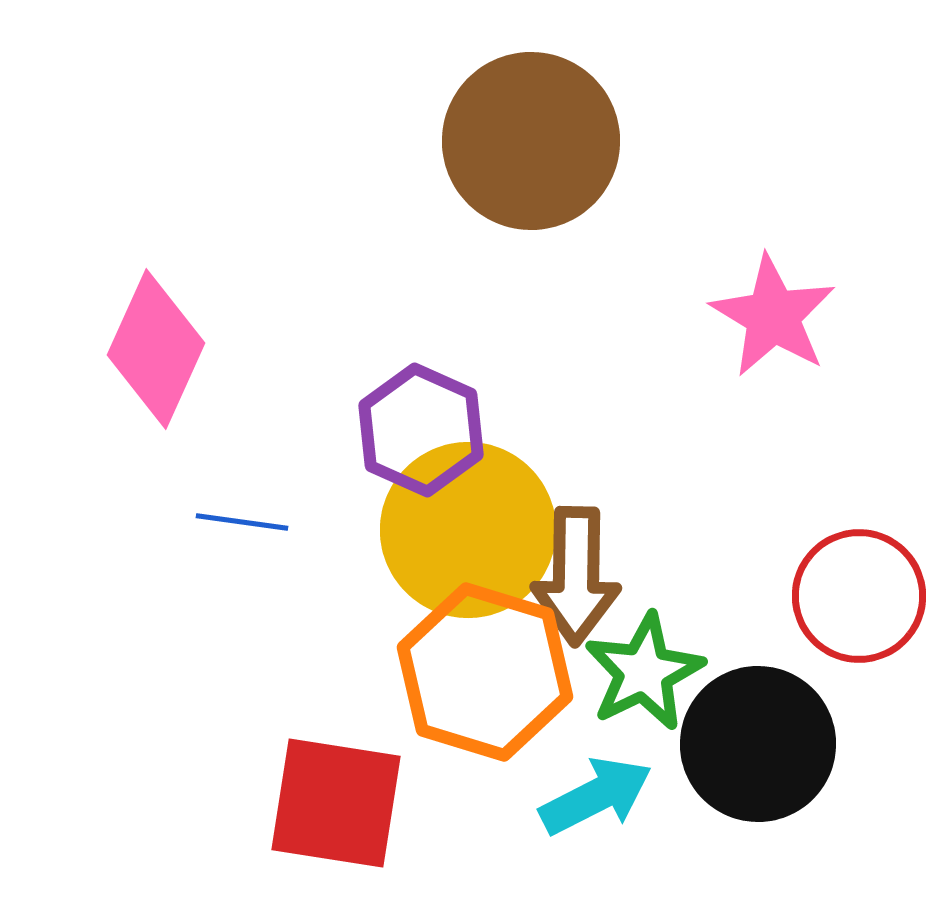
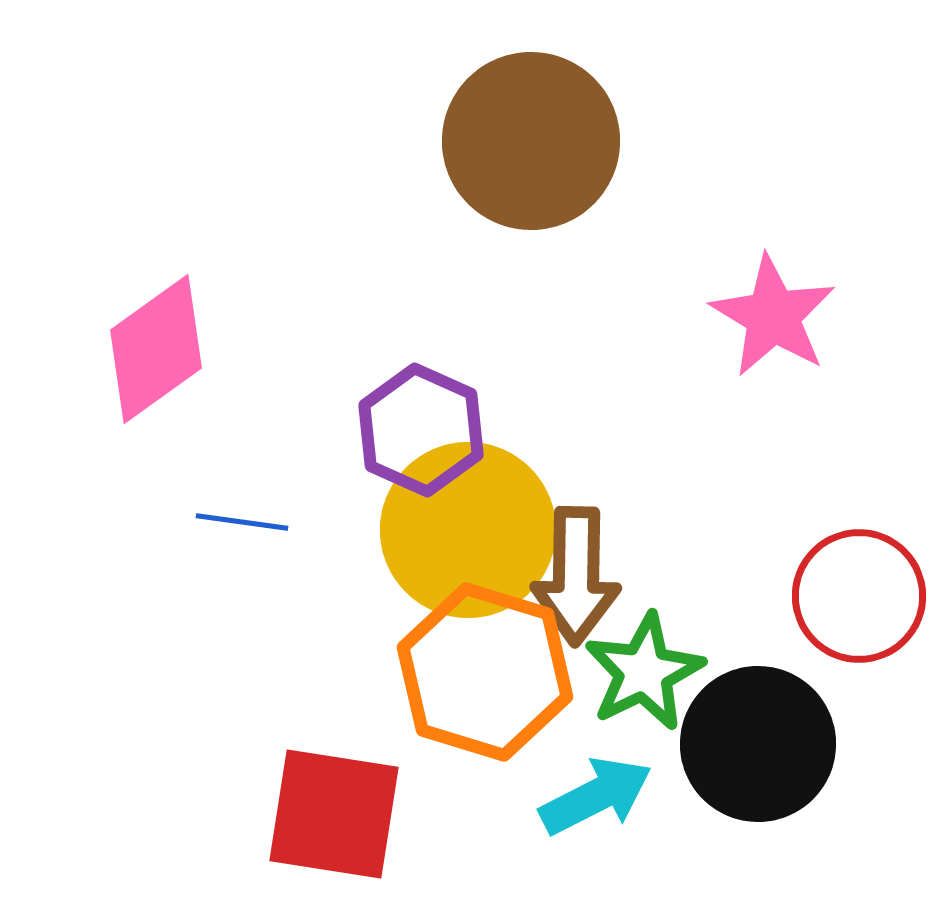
pink diamond: rotated 30 degrees clockwise
red square: moved 2 px left, 11 px down
